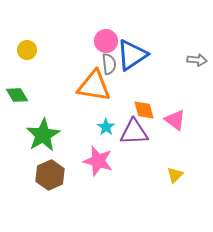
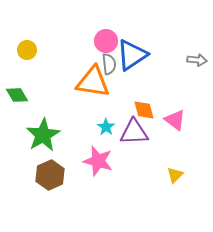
orange triangle: moved 1 px left, 4 px up
